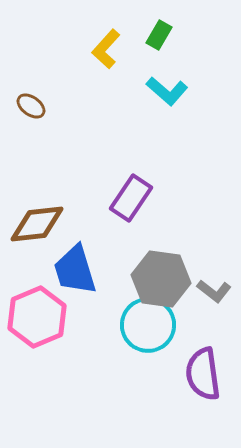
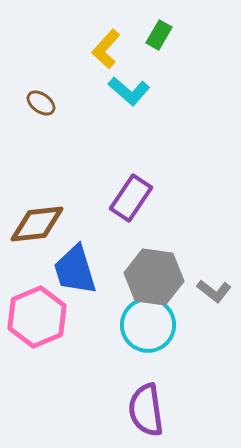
cyan L-shape: moved 38 px left
brown ellipse: moved 10 px right, 3 px up
gray hexagon: moved 7 px left, 2 px up
purple semicircle: moved 57 px left, 36 px down
